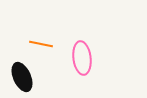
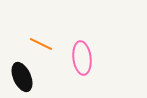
orange line: rotated 15 degrees clockwise
